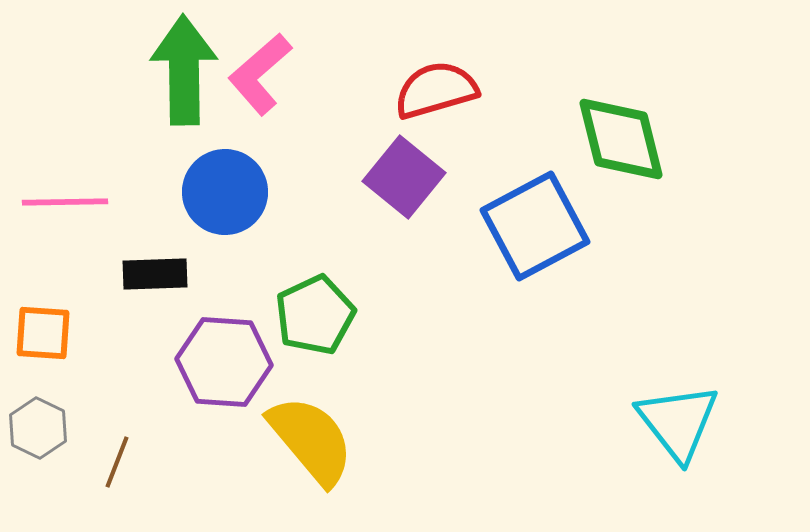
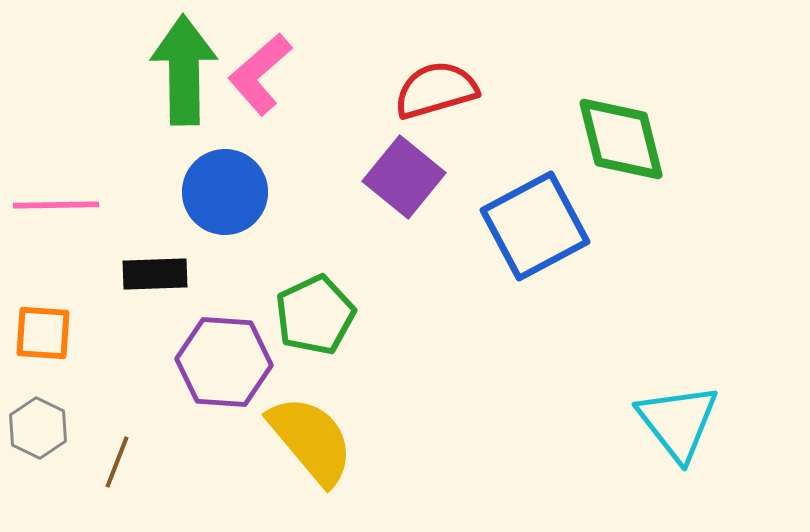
pink line: moved 9 px left, 3 px down
